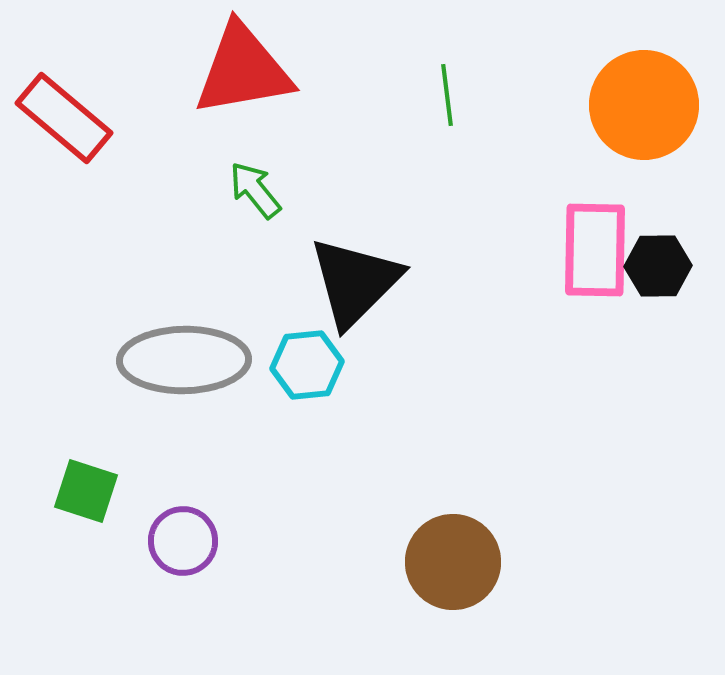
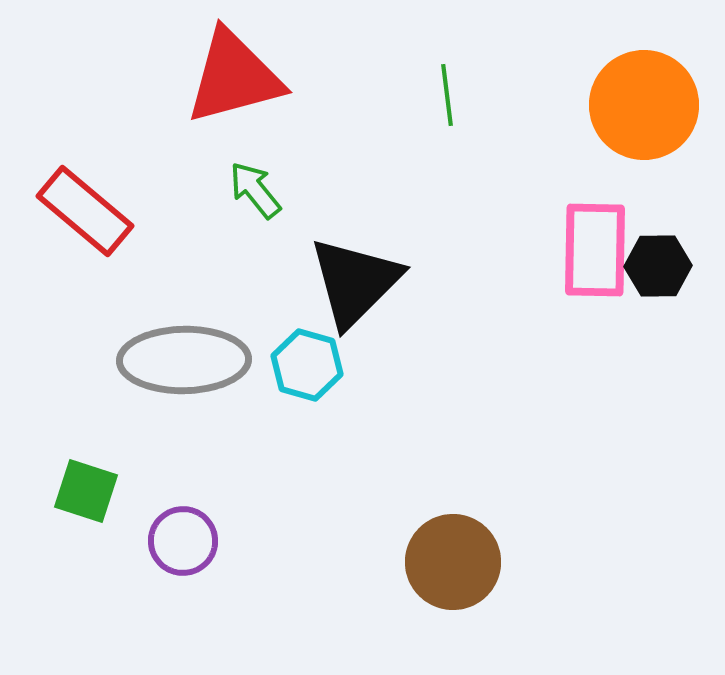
red triangle: moved 9 px left, 7 px down; rotated 5 degrees counterclockwise
red rectangle: moved 21 px right, 93 px down
cyan hexagon: rotated 22 degrees clockwise
